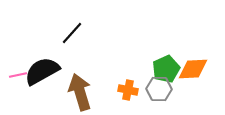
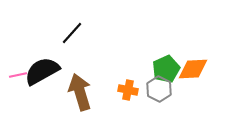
gray hexagon: rotated 25 degrees clockwise
